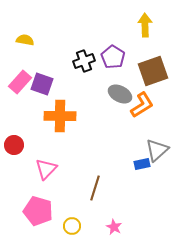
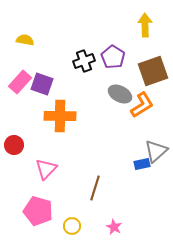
gray triangle: moved 1 px left, 1 px down
